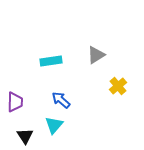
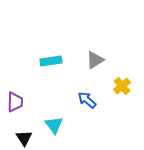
gray triangle: moved 1 px left, 5 px down
yellow cross: moved 4 px right
blue arrow: moved 26 px right
cyan triangle: rotated 18 degrees counterclockwise
black triangle: moved 1 px left, 2 px down
